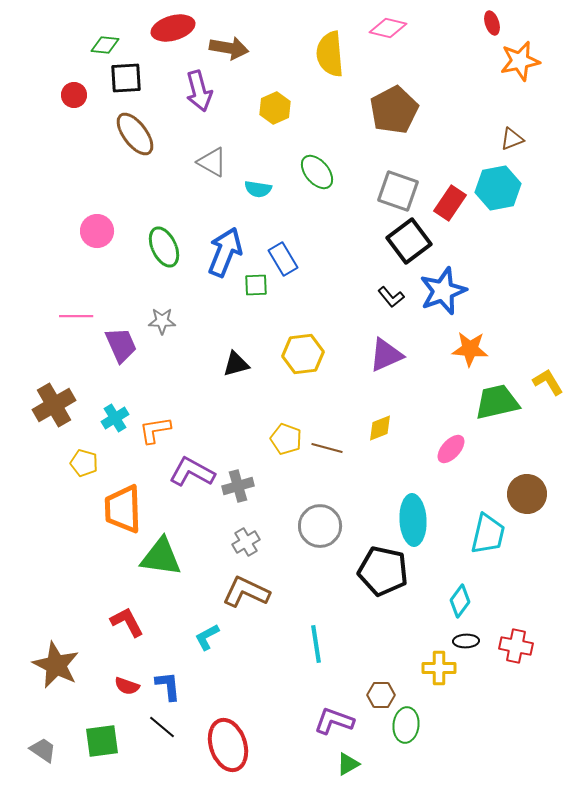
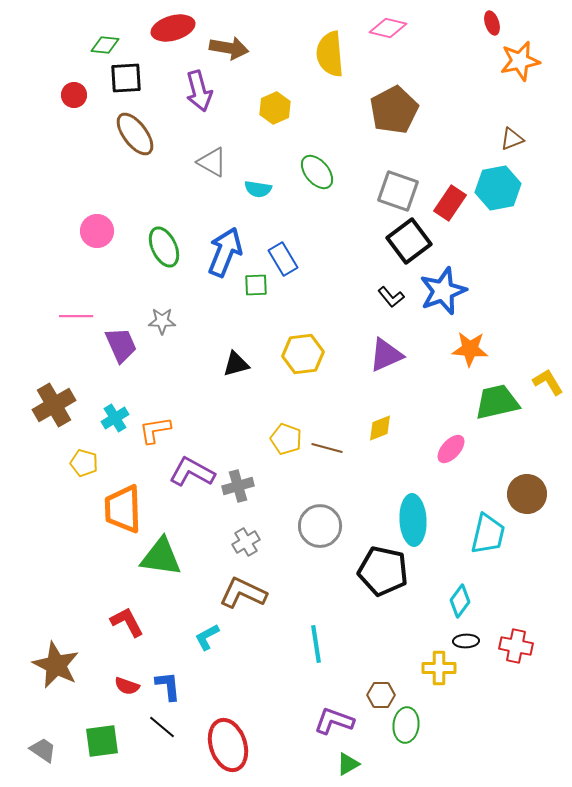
brown L-shape at (246, 592): moved 3 px left, 1 px down
